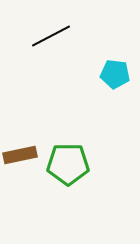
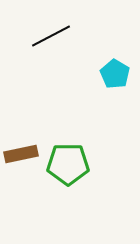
cyan pentagon: rotated 24 degrees clockwise
brown rectangle: moved 1 px right, 1 px up
